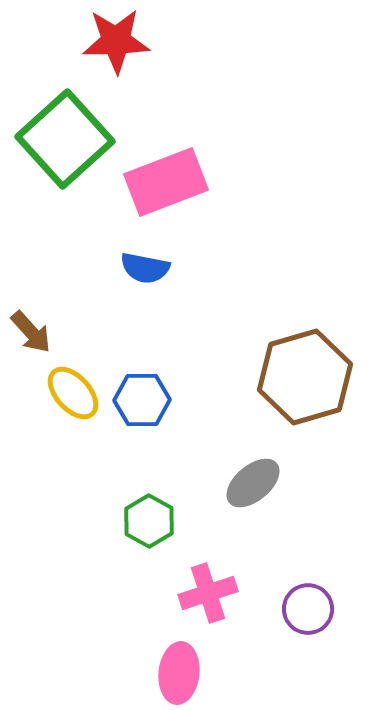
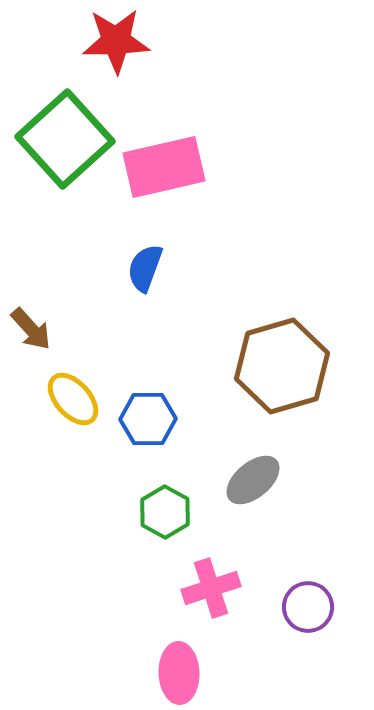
pink rectangle: moved 2 px left, 15 px up; rotated 8 degrees clockwise
blue semicircle: rotated 99 degrees clockwise
brown arrow: moved 3 px up
brown hexagon: moved 23 px left, 11 px up
yellow ellipse: moved 6 px down
blue hexagon: moved 6 px right, 19 px down
gray ellipse: moved 3 px up
green hexagon: moved 16 px right, 9 px up
pink cross: moved 3 px right, 5 px up
purple circle: moved 2 px up
pink ellipse: rotated 8 degrees counterclockwise
